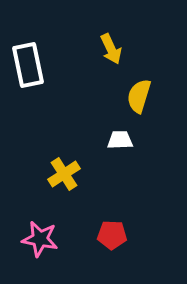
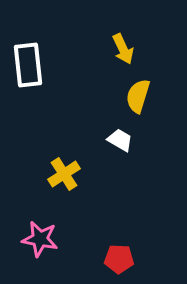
yellow arrow: moved 12 px right
white rectangle: rotated 6 degrees clockwise
yellow semicircle: moved 1 px left
white trapezoid: rotated 32 degrees clockwise
red pentagon: moved 7 px right, 24 px down
